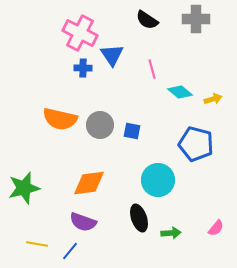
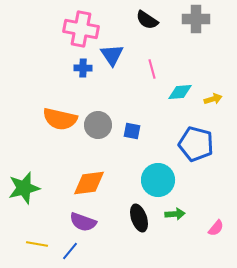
pink cross: moved 1 px right, 4 px up; rotated 16 degrees counterclockwise
cyan diamond: rotated 45 degrees counterclockwise
gray circle: moved 2 px left
green arrow: moved 4 px right, 19 px up
